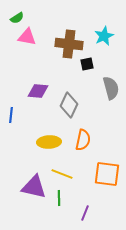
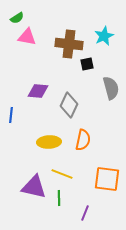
orange square: moved 5 px down
